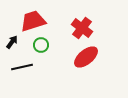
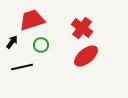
red trapezoid: moved 1 px left, 1 px up
red ellipse: moved 1 px up
